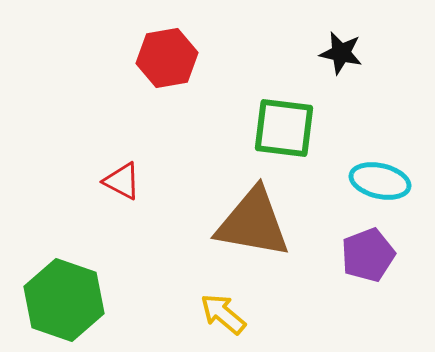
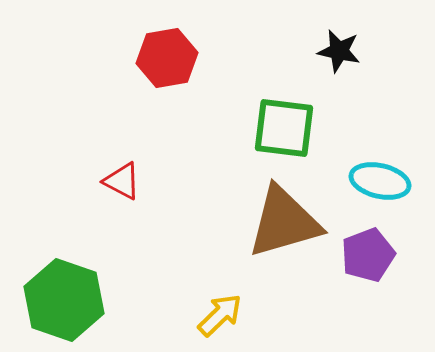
black star: moved 2 px left, 2 px up
brown triangle: moved 31 px right, 1 px up; rotated 26 degrees counterclockwise
yellow arrow: moved 3 px left, 1 px down; rotated 96 degrees clockwise
